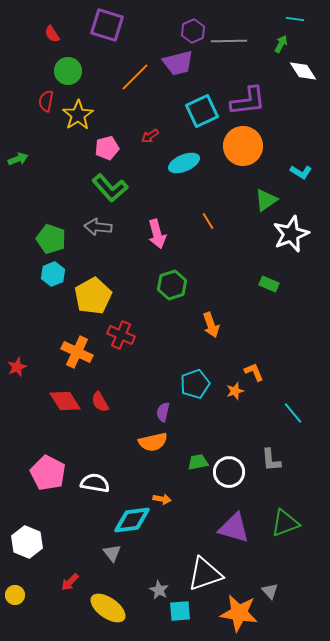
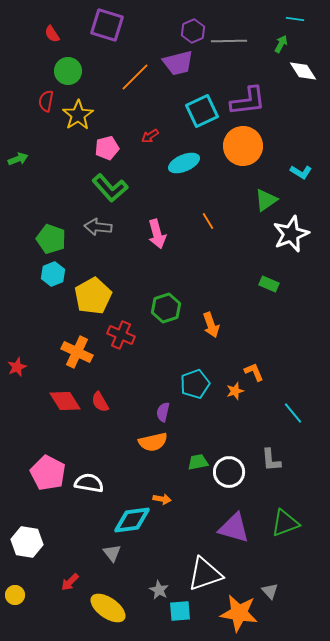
green hexagon at (172, 285): moved 6 px left, 23 px down
white semicircle at (95, 483): moved 6 px left
white hexagon at (27, 542): rotated 12 degrees counterclockwise
